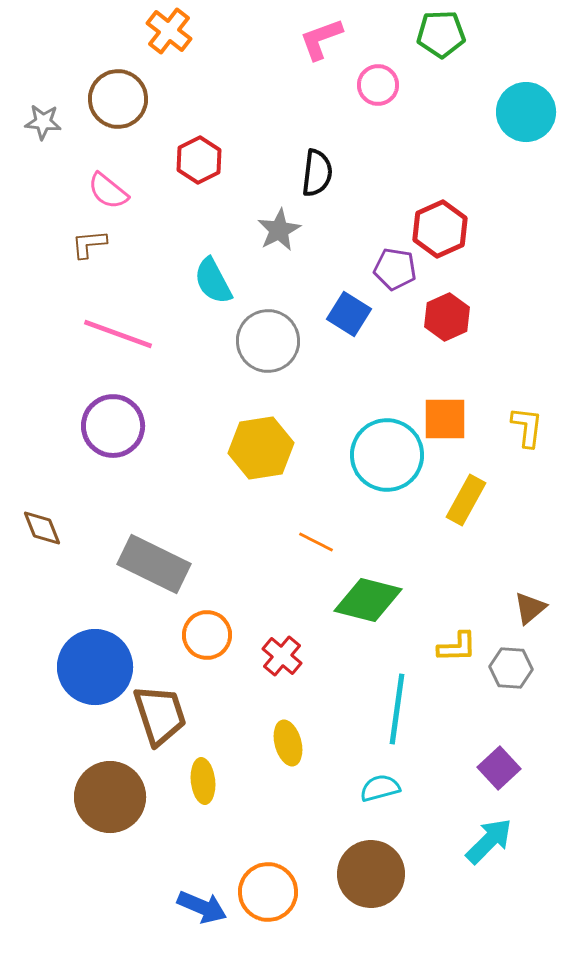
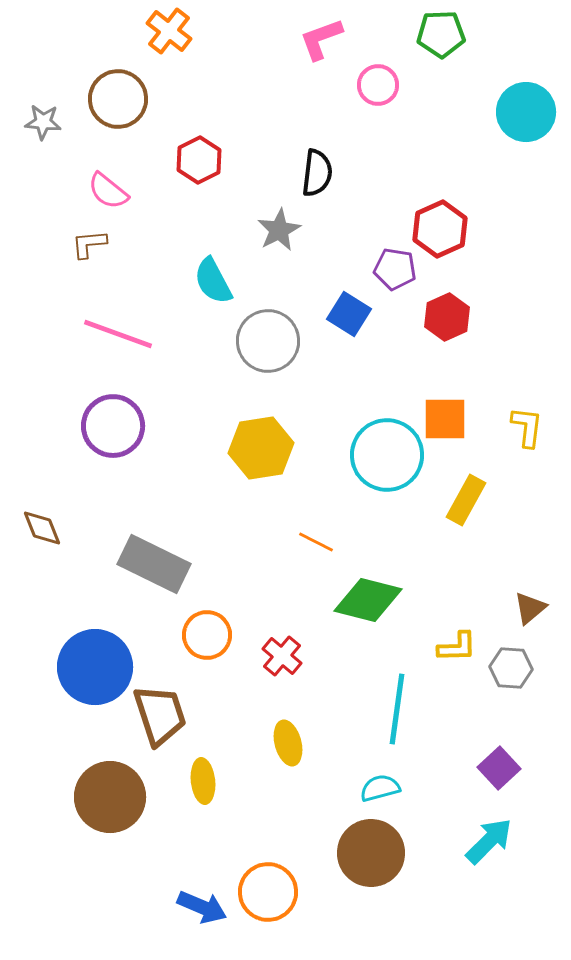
brown circle at (371, 874): moved 21 px up
